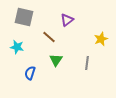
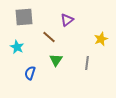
gray square: rotated 18 degrees counterclockwise
cyan star: rotated 16 degrees clockwise
